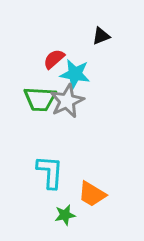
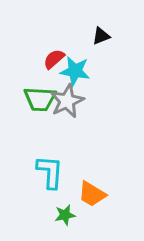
cyan star: moved 3 px up
